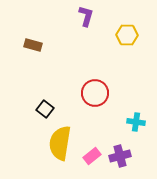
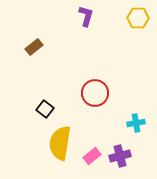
yellow hexagon: moved 11 px right, 17 px up
brown rectangle: moved 1 px right, 2 px down; rotated 54 degrees counterclockwise
cyan cross: moved 1 px down; rotated 18 degrees counterclockwise
